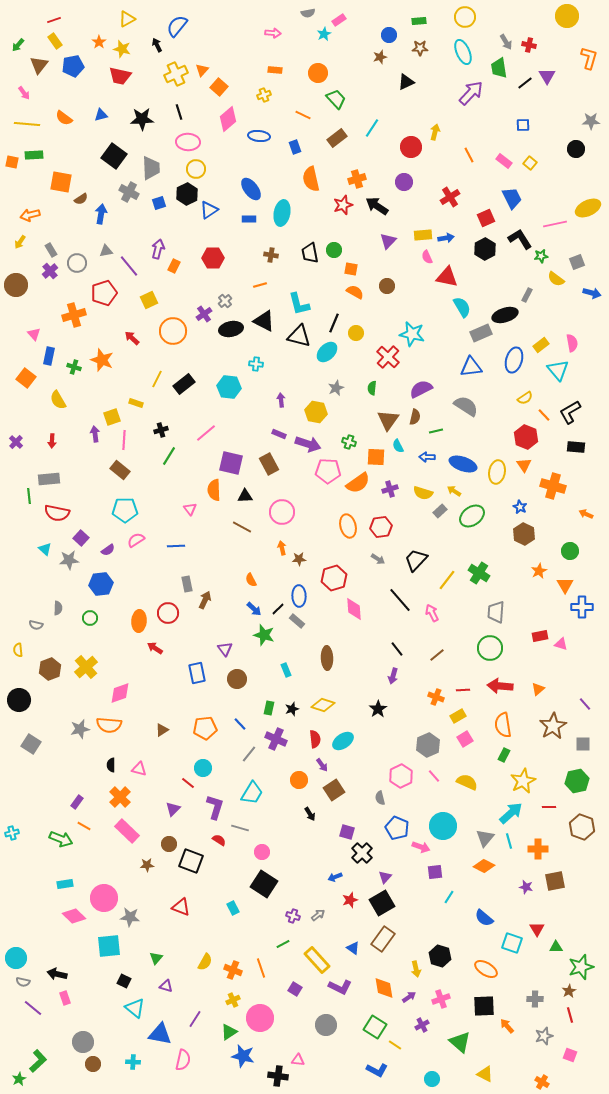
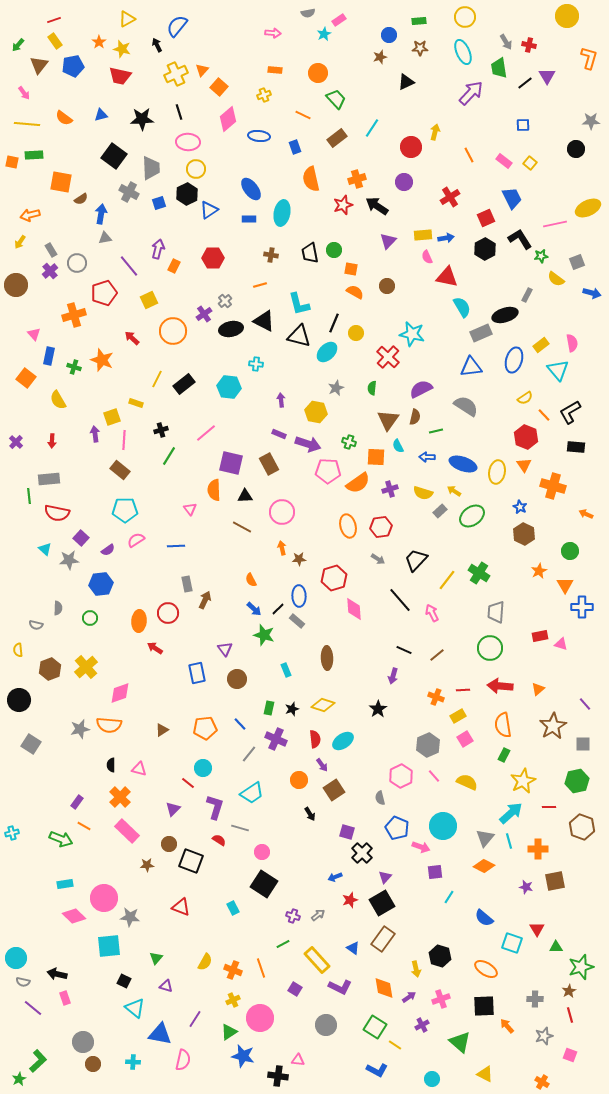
gray triangle at (106, 251): moved 1 px left, 13 px up
black line at (397, 649): moved 7 px right, 1 px down; rotated 28 degrees counterclockwise
cyan trapezoid at (252, 793): rotated 25 degrees clockwise
